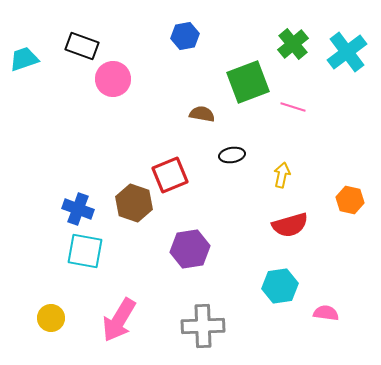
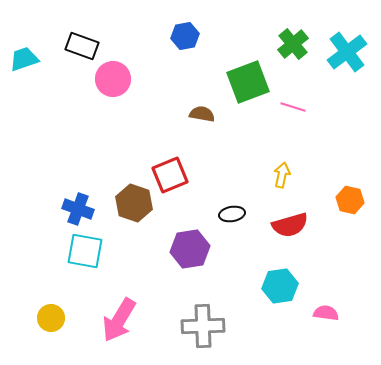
black ellipse: moved 59 px down
